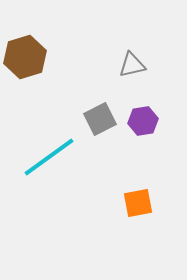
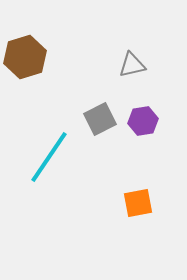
cyan line: rotated 20 degrees counterclockwise
